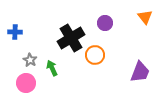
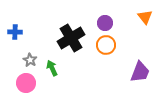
orange circle: moved 11 px right, 10 px up
